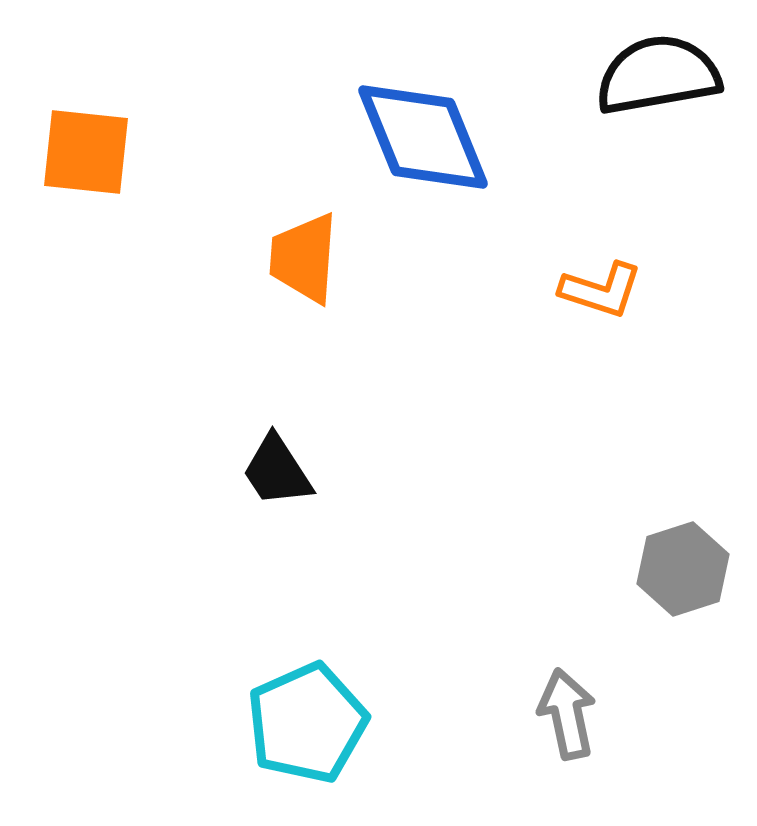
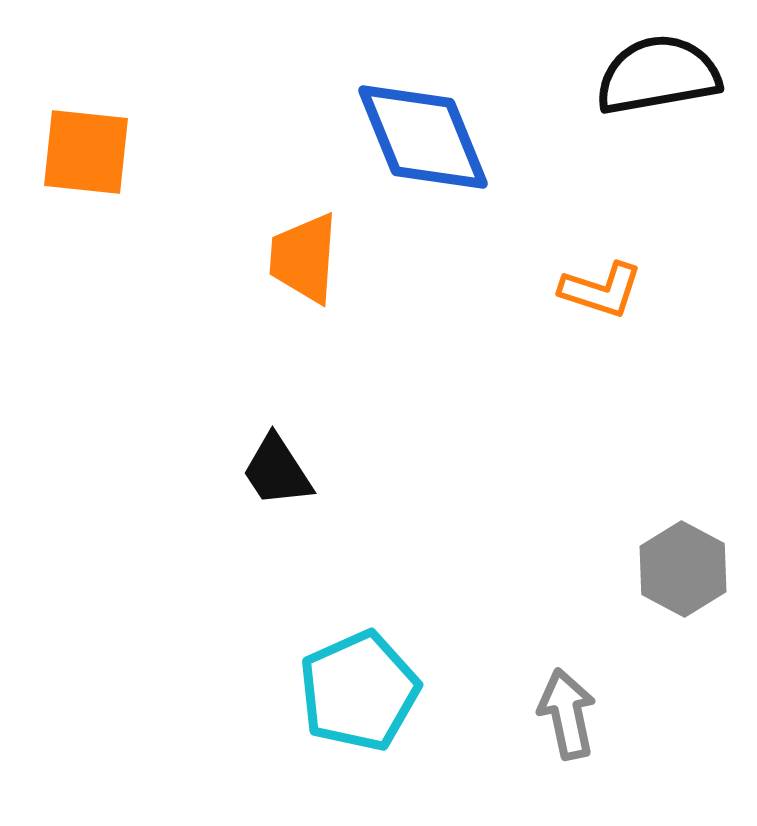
gray hexagon: rotated 14 degrees counterclockwise
cyan pentagon: moved 52 px right, 32 px up
